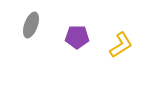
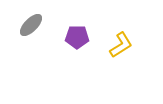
gray ellipse: rotated 25 degrees clockwise
